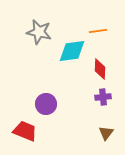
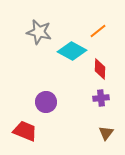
orange line: rotated 30 degrees counterclockwise
cyan diamond: rotated 36 degrees clockwise
purple cross: moved 2 px left, 1 px down
purple circle: moved 2 px up
